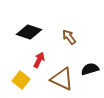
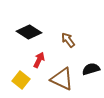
black diamond: rotated 15 degrees clockwise
brown arrow: moved 1 px left, 3 px down
black semicircle: moved 1 px right
